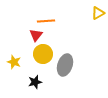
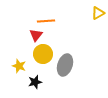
yellow star: moved 5 px right, 4 px down
